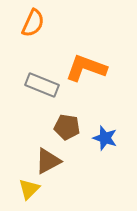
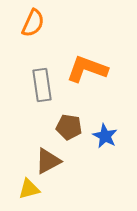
orange L-shape: moved 1 px right, 1 px down
gray rectangle: rotated 60 degrees clockwise
brown pentagon: moved 2 px right
blue star: moved 2 px up; rotated 10 degrees clockwise
yellow triangle: rotated 30 degrees clockwise
